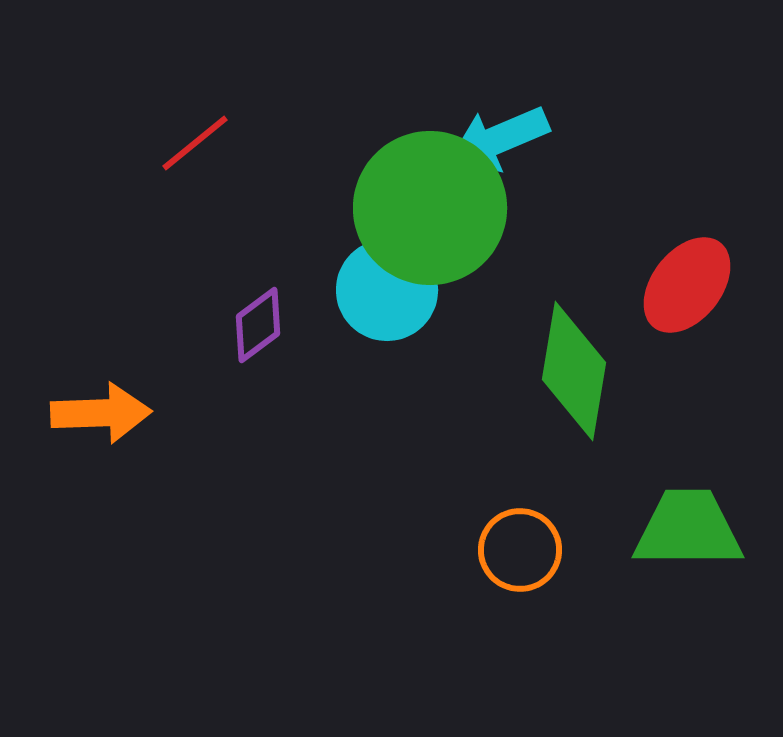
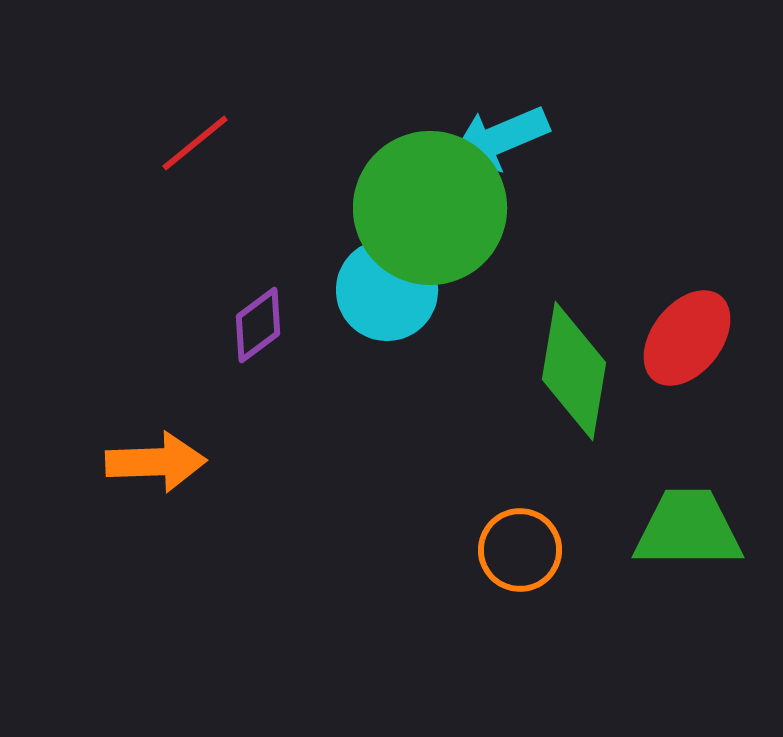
red ellipse: moved 53 px down
orange arrow: moved 55 px right, 49 px down
